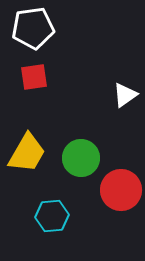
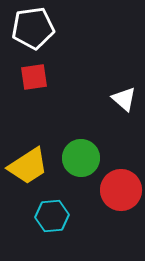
white triangle: moved 1 px left, 4 px down; rotated 44 degrees counterclockwise
yellow trapezoid: moved 1 px right, 13 px down; rotated 27 degrees clockwise
